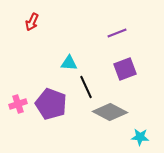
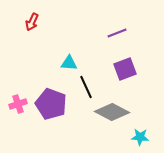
gray diamond: moved 2 px right
